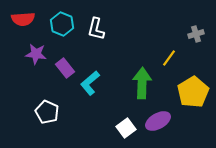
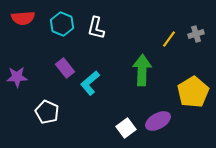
red semicircle: moved 1 px up
white L-shape: moved 1 px up
purple star: moved 19 px left, 23 px down; rotated 10 degrees counterclockwise
yellow line: moved 19 px up
green arrow: moved 13 px up
